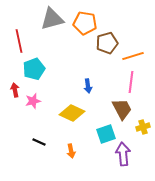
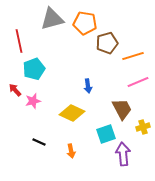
pink line: moved 7 px right; rotated 60 degrees clockwise
red arrow: rotated 32 degrees counterclockwise
